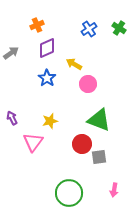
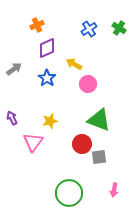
gray arrow: moved 3 px right, 16 px down
